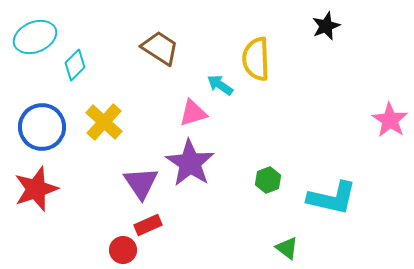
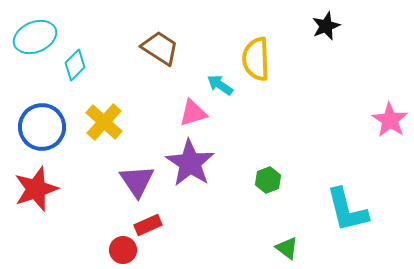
purple triangle: moved 4 px left, 2 px up
cyan L-shape: moved 15 px right, 12 px down; rotated 63 degrees clockwise
